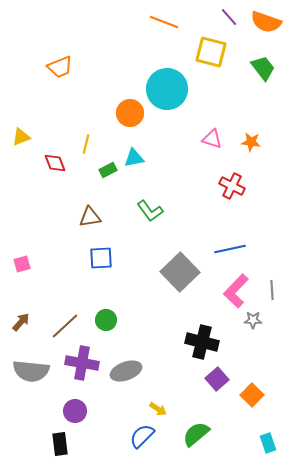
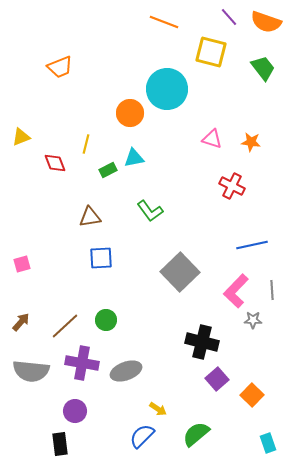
blue line: moved 22 px right, 4 px up
